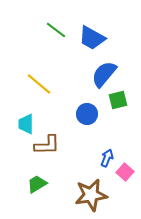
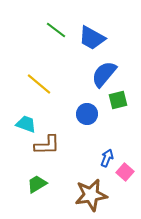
cyan trapezoid: rotated 110 degrees clockwise
